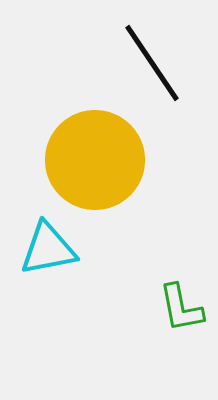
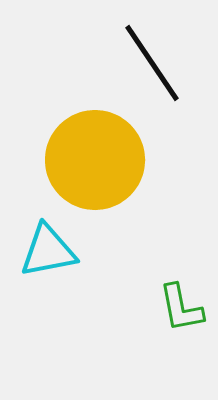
cyan triangle: moved 2 px down
